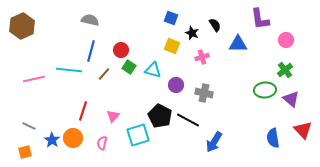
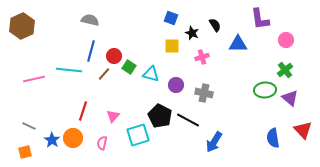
yellow square: rotated 21 degrees counterclockwise
red circle: moved 7 px left, 6 px down
cyan triangle: moved 2 px left, 4 px down
purple triangle: moved 1 px left, 1 px up
